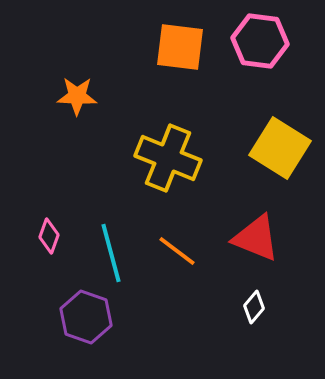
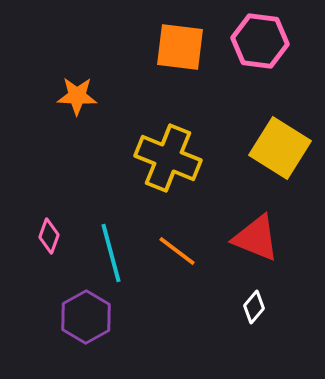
purple hexagon: rotated 12 degrees clockwise
